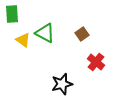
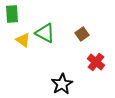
black star: rotated 15 degrees counterclockwise
